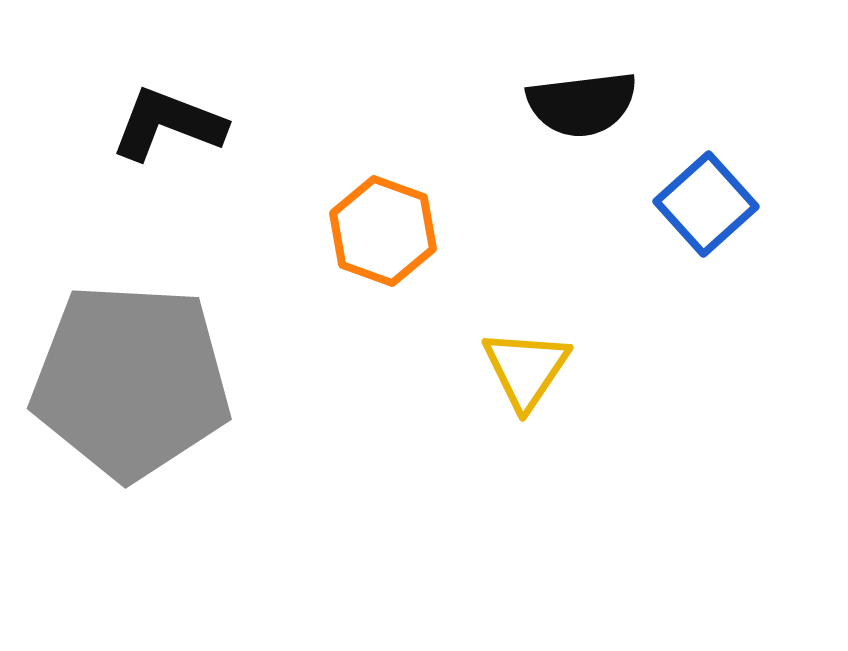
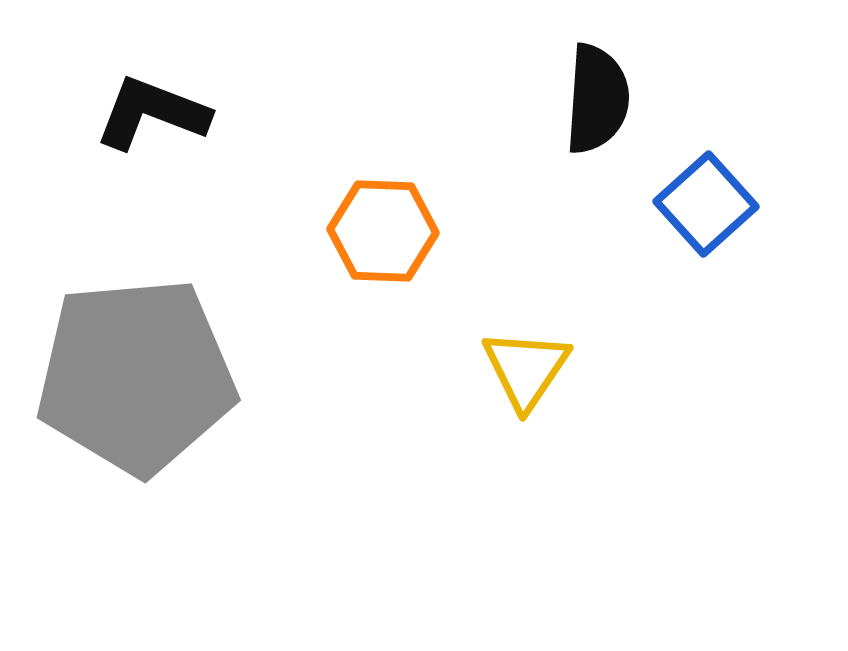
black semicircle: moved 15 px right, 5 px up; rotated 79 degrees counterclockwise
black L-shape: moved 16 px left, 11 px up
orange hexagon: rotated 18 degrees counterclockwise
gray pentagon: moved 5 px right, 5 px up; rotated 8 degrees counterclockwise
